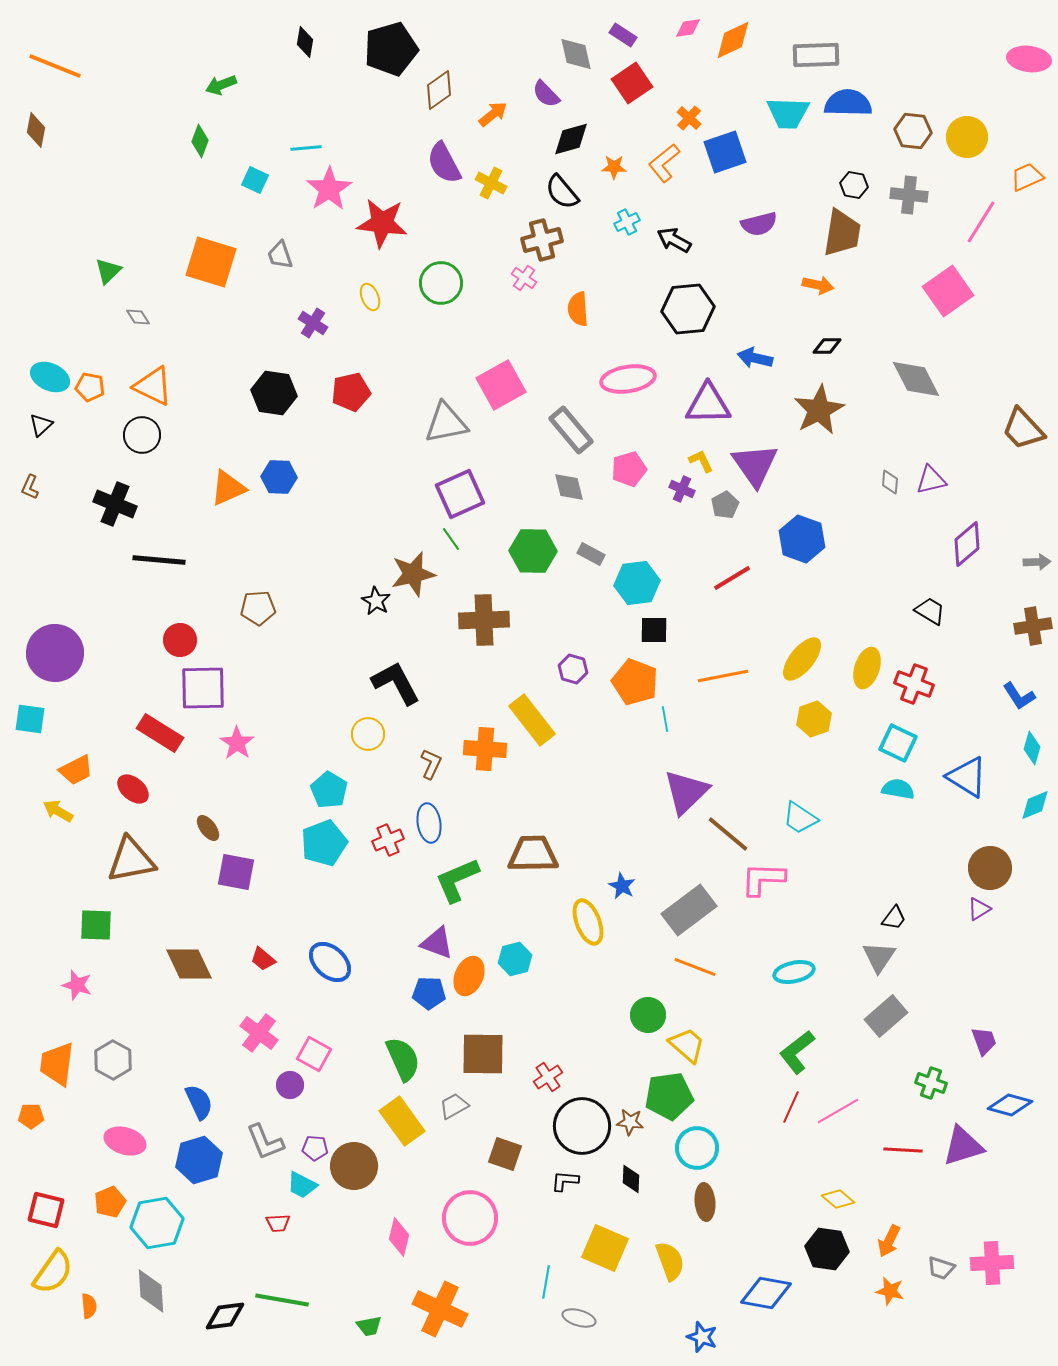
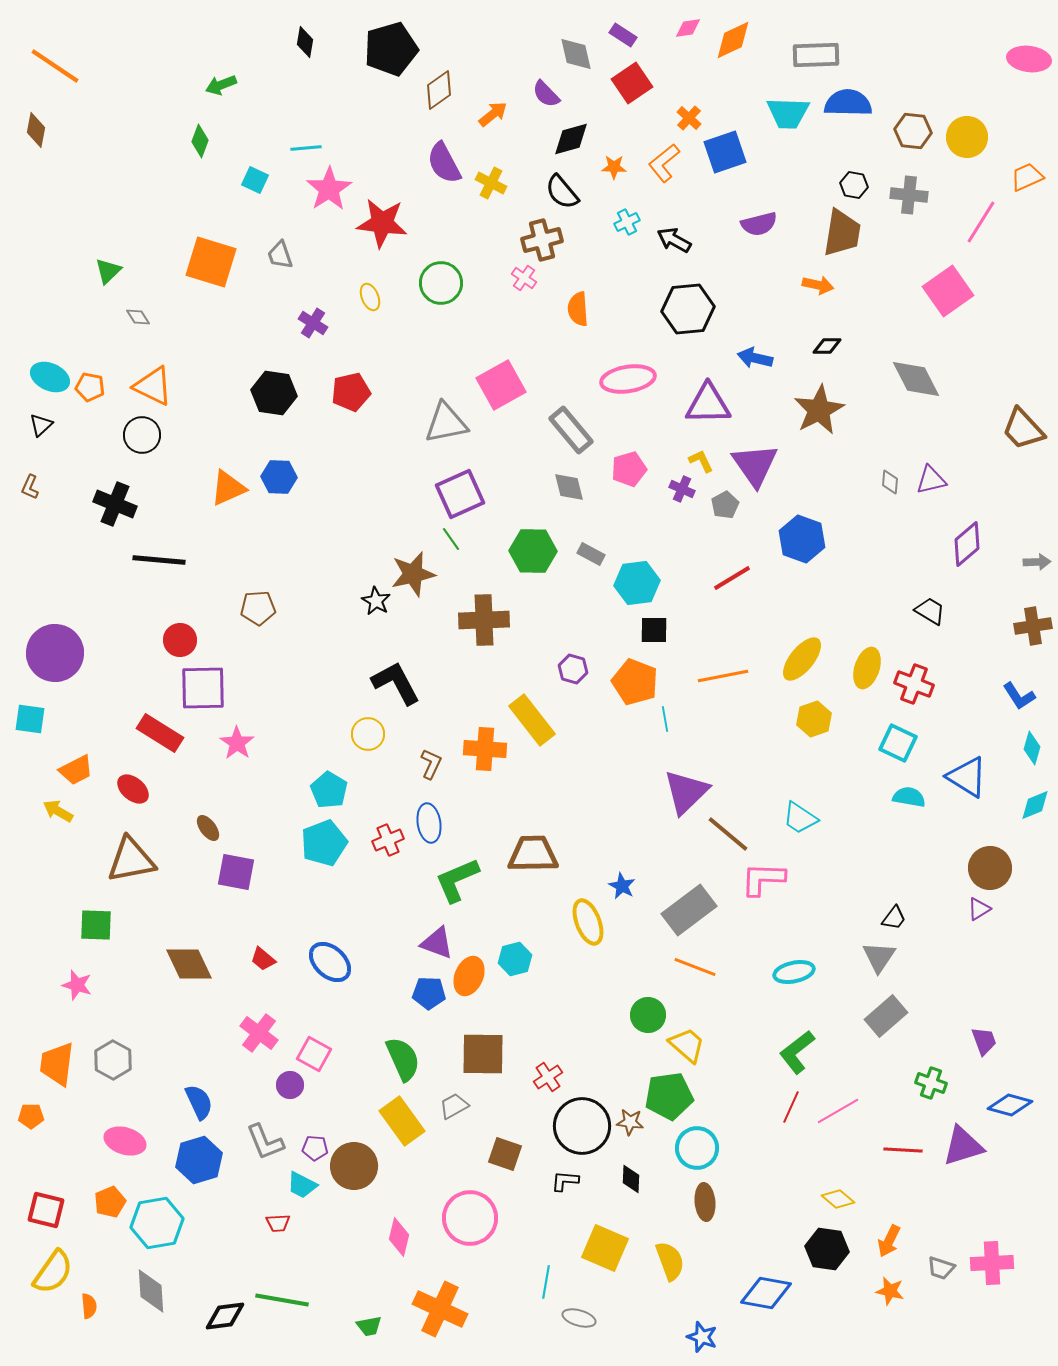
orange line at (55, 66): rotated 12 degrees clockwise
cyan semicircle at (898, 789): moved 11 px right, 8 px down
